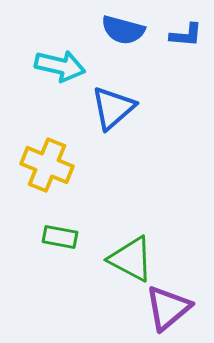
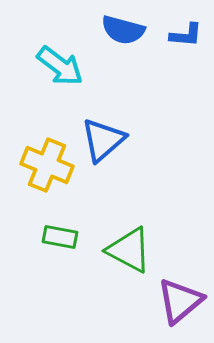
cyan arrow: rotated 24 degrees clockwise
blue triangle: moved 10 px left, 32 px down
green triangle: moved 2 px left, 9 px up
purple triangle: moved 12 px right, 7 px up
